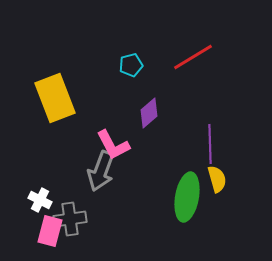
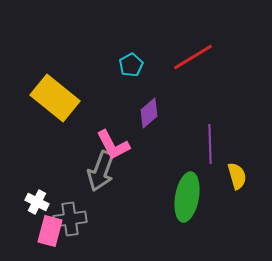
cyan pentagon: rotated 15 degrees counterclockwise
yellow rectangle: rotated 30 degrees counterclockwise
yellow semicircle: moved 20 px right, 3 px up
white cross: moved 3 px left, 2 px down
